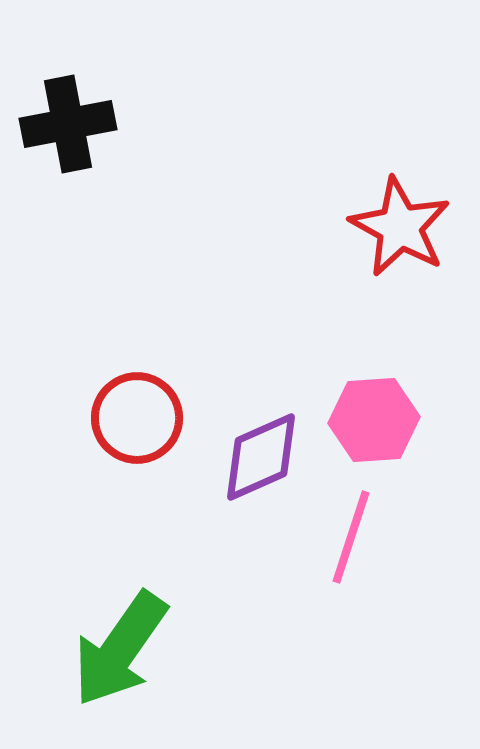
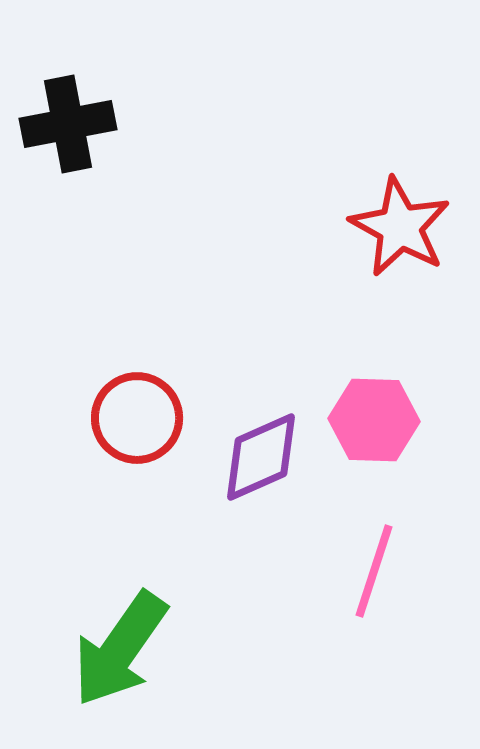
pink hexagon: rotated 6 degrees clockwise
pink line: moved 23 px right, 34 px down
